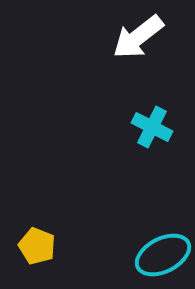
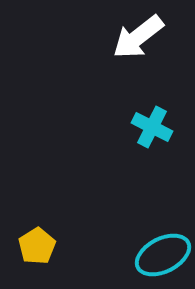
yellow pentagon: rotated 18 degrees clockwise
